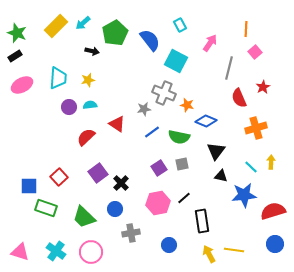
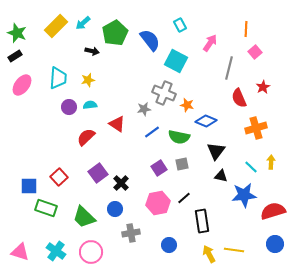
pink ellipse at (22, 85): rotated 25 degrees counterclockwise
